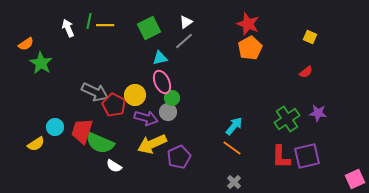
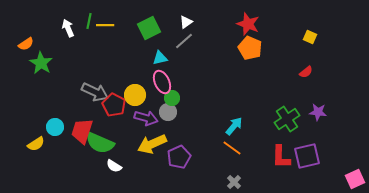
orange pentagon: rotated 20 degrees counterclockwise
purple star: moved 1 px up
